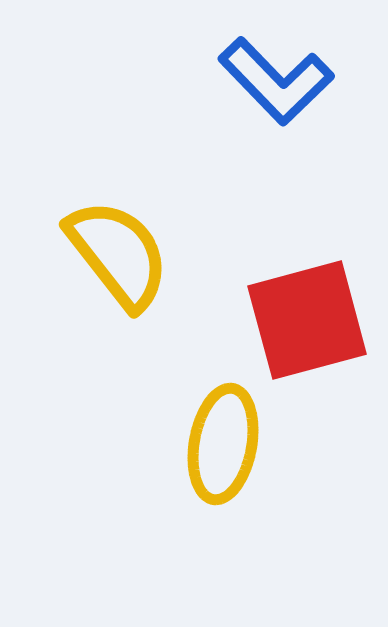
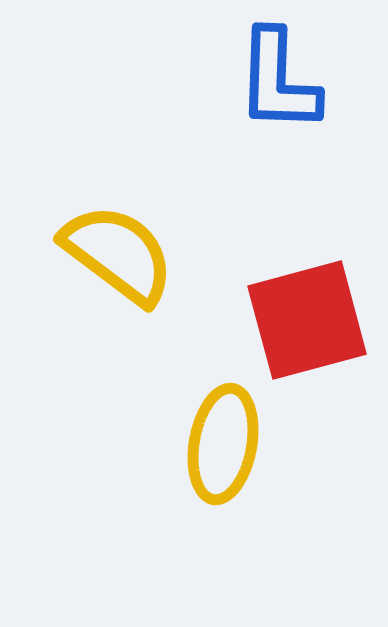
blue L-shape: moved 2 px right; rotated 46 degrees clockwise
yellow semicircle: rotated 15 degrees counterclockwise
